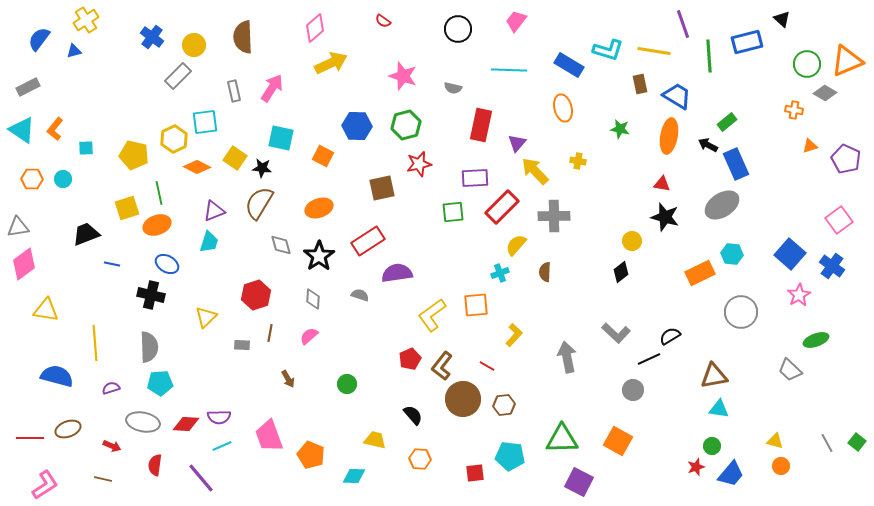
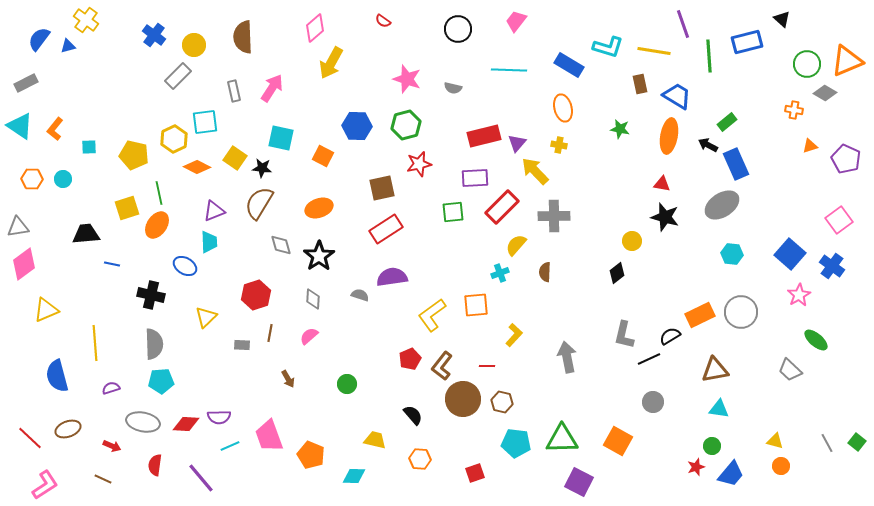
yellow cross at (86, 20): rotated 20 degrees counterclockwise
blue cross at (152, 37): moved 2 px right, 2 px up
cyan L-shape at (608, 50): moved 3 px up
blue triangle at (74, 51): moved 6 px left, 5 px up
yellow arrow at (331, 63): rotated 144 degrees clockwise
pink star at (403, 76): moved 4 px right, 3 px down
gray rectangle at (28, 87): moved 2 px left, 4 px up
red rectangle at (481, 125): moved 3 px right, 11 px down; rotated 64 degrees clockwise
cyan triangle at (22, 130): moved 2 px left, 4 px up
cyan square at (86, 148): moved 3 px right, 1 px up
yellow cross at (578, 161): moved 19 px left, 16 px up
orange ellipse at (157, 225): rotated 36 degrees counterclockwise
black trapezoid at (86, 234): rotated 16 degrees clockwise
red rectangle at (368, 241): moved 18 px right, 12 px up
cyan trapezoid at (209, 242): rotated 20 degrees counterclockwise
blue ellipse at (167, 264): moved 18 px right, 2 px down
black diamond at (621, 272): moved 4 px left, 1 px down
purple semicircle at (397, 273): moved 5 px left, 4 px down
orange rectangle at (700, 273): moved 42 px down
yellow triangle at (46, 310): rotated 32 degrees counterclockwise
gray L-shape at (616, 333): moved 8 px right, 2 px down; rotated 60 degrees clockwise
green ellipse at (816, 340): rotated 60 degrees clockwise
gray semicircle at (149, 347): moved 5 px right, 3 px up
red line at (487, 366): rotated 28 degrees counterclockwise
blue semicircle at (57, 376): rotated 120 degrees counterclockwise
brown triangle at (714, 376): moved 1 px right, 6 px up
cyan pentagon at (160, 383): moved 1 px right, 2 px up
gray circle at (633, 390): moved 20 px right, 12 px down
brown hexagon at (504, 405): moved 2 px left, 3 px up; rotated 20 degrees clockwise
red line at (30, 438): rotated 44 degrees clockwise
cyan line at (222, 446): moved 8 px right
cyan pentagon at (510, 456): moved 6 px right, 13 px up
red square at (475, 473): rotated 12 degrees counterclockwise
brown line at (103, 479): rotated 12 degrees clockwise
